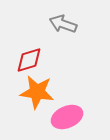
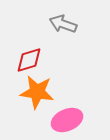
pink ellipse: moved 3 px down
